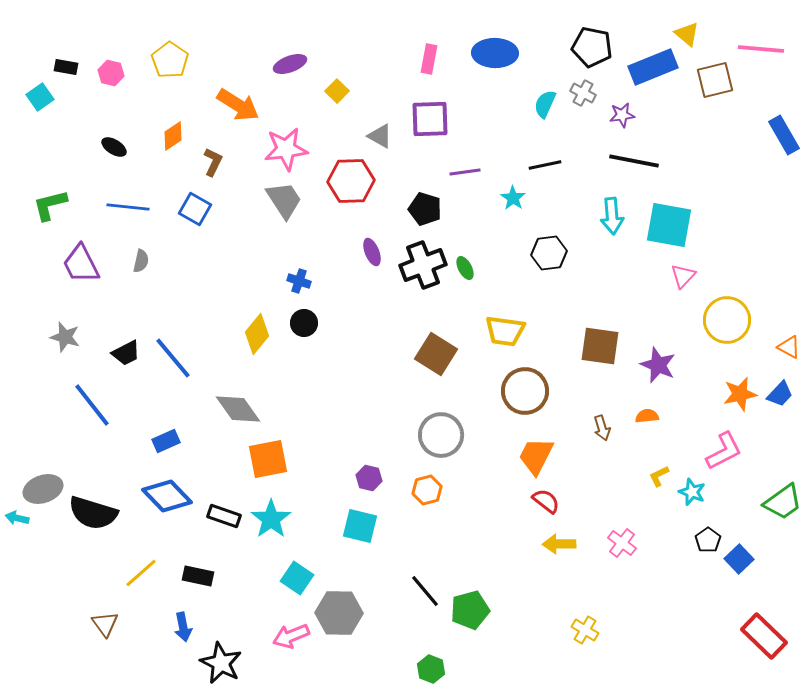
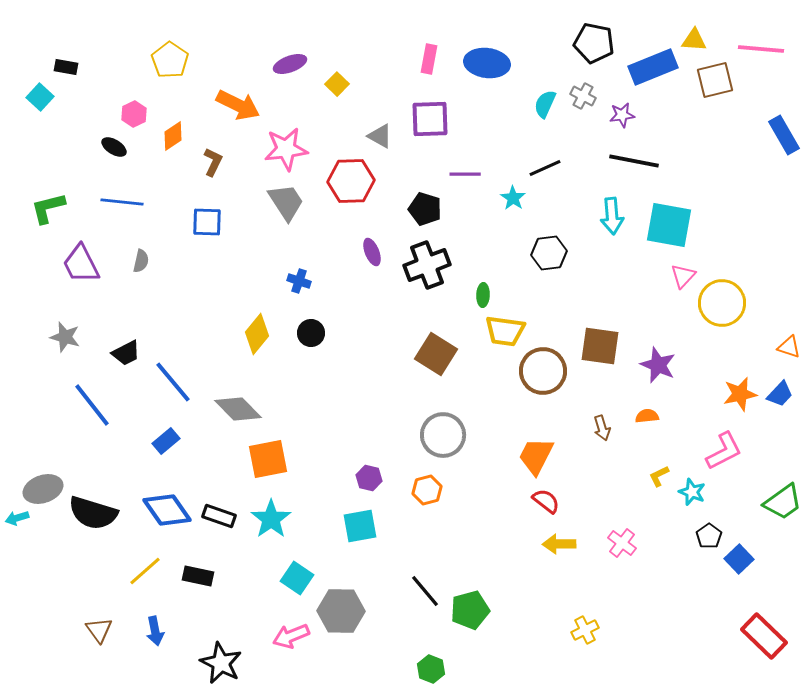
yellow triangle at (687, 34): moved 7 px right, 6 px down; rotated 36 degrees counterclockwise
black pentagon at (592, 47): moved 2 px right, 4 px up
blue ellipse at (495, 53): moved 8 px left, 10 px down; rotated 6 degrees clockwise
pink hexagon at (111, 73): moved 23 px right, 41 px down; rotated 20 degrees clockwise
yellow square at (337, 91): moved 7 px up
gray cross at (583, 93): moved 3 px down
cyan square at (40, 97): rotated 12 degrees counterclockwise
orange arrow at (238, 105): rotated 6 degrees counterclockwise
black line at (545, 165): moved 3 px down; rotated 12 degrees counterclockwise
purple line at (465, 172): moved 2 px down; rotated 8 degrees clockwise
gray trapezoid at (284, 200): moved 2 px right, 2 px down
green L-shape at (50, 205): moved 2 px left, 3 px down
blue line at (128, 207): moved 6 px left, 5 px up
blue square at (195, 209): moved 12 px right, 13 px down; rotated 28 degrees counterclockwise
black cross at (423, 265): moved 4 px right
green ellipse at (465, 268): moved 18 px right, 27 px down; rotated 30 degrees clockwise
yellow circle at (727, 320): moved 5 px left, 17 px up
black circle at (304, 323): moved 7 px right, 10 px down
orange triangle at (789, 347): rotated 10 degrees counterclockwise
blue line at (173, 358): moved 24 px down
brown circle at (525, 391): moved 18 px right, 20 px up
gray diamond at (238, 409): rotated 9 degrees counterclockwise
gray circle at (441, 435): moved 2 px right
blue rectangle at (166, 441): rotated 16 degrees counterclockwise
blue diamond at (167, 496): moved 14 px down; rotated 9 degrees clockwise
black rectangle at (224, 516): moved 5 px left
cyan arrow at (17, 518): rotated 30 degrees counterclockwise
cyan square at (360, 526): rotated 24 degrees counterclockwise
black pentagon at (708, 540): moved 1 px right, 4 px up
yellow line at (141, 573): moved 4 px right, 2 px up
gray hexagon at (339, 613): moved 2 px right, 2 px up
brown triangle at (105, 624): moved 6 px left, 6 px down
blue arrow at (183, 627): moved 28 px left, 4 px down
yellow cross at (585, 630): rotated 32 degrees clockwise
